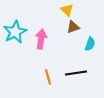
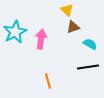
cyan semicircle: rotated 80 degrees counterclockwise
black line: moved 12 px right, 6 px up
orange line: moved 4 px down
